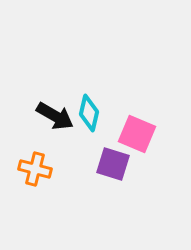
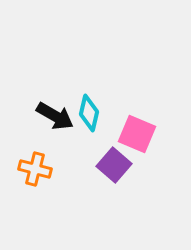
purple square: moved 1 px right, 1 px down; rotated 24 degrees clockwise
